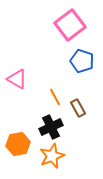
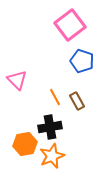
pink triangle: moved 1 px down; rotated 15 degrees clockwise
brown rectangle: moved 1 px left, 7 px up
black cross: moved 1 px left; rotated 15 degrees clockwise
orange hexagon: moved 7 px right
